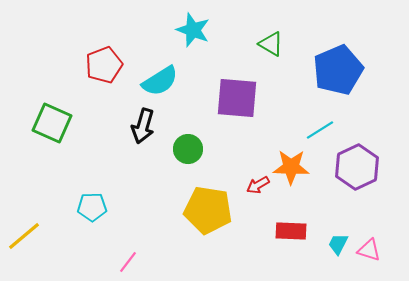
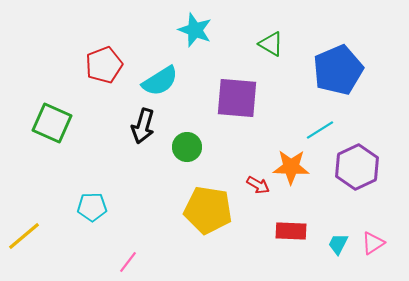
cyan star: moved 2 px right
green circle: moved 1 px left, 2 px up
red arrow: rotated 120 degrees counterclockwise
pink triangle: moved 4 px right, 7 px up; rotated 50 degrees counterclockwise
